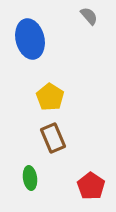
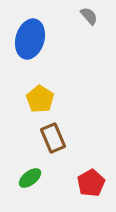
blue ellipse: rotated 30 degrees clockwise
yellow pentagon: moved 10 px left, 2 px down
green ellipse: rotated 60 degrees clockwise
red pentagon: moved 3 px up; rotated 8 degrees clockwise
